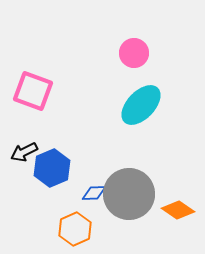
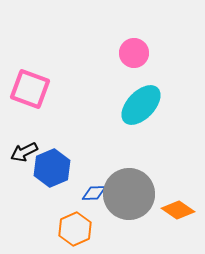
pink square: moved 3 px left, 2 px up
